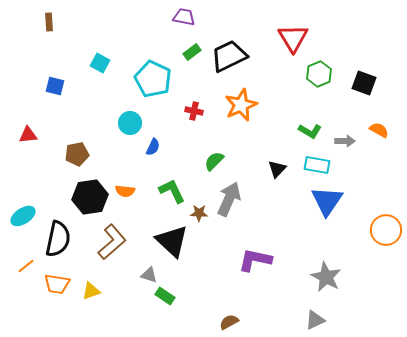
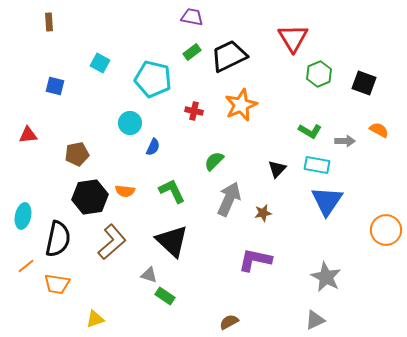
purple trapezoid at (184, 17): moved 8 px right
cyan pentagon at (153, 79): rotated 12 degrees counterclockwise
brown star at (199, 213): moved 64 px right; rotated 12 degrees counterclockwise
cyan ellipse at (23, 216): rotated 45 degrees counterclockwise
yellow triangle at (91, 291): moved 4 px right, 28 px down
